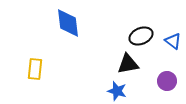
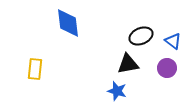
purple circle: moved 13 px up
